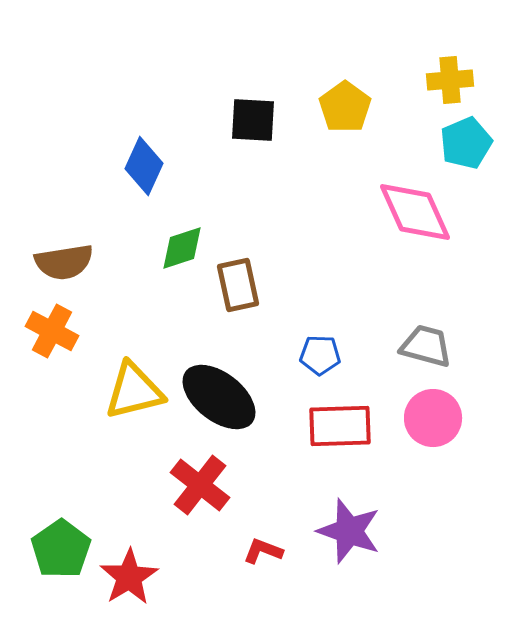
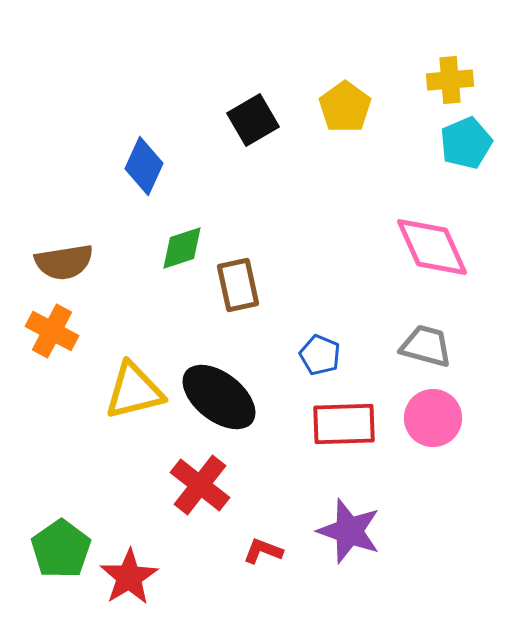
black square: rotated 33 degrees counterclockwise
pink diamond: moved 17 px right, 35 px down
blue pentagon: rotated 21 degrees clockwise
red rectangle: moved 4 px right, 2 px up
